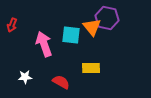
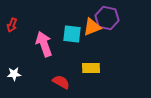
orange triangle: rotated 48 degrees clockwise
cyan square: moved 1 px right, 1 px up
white star: moved 11 px left, 3 px up
